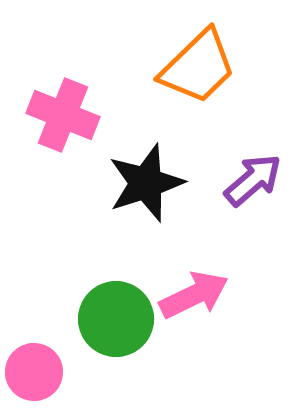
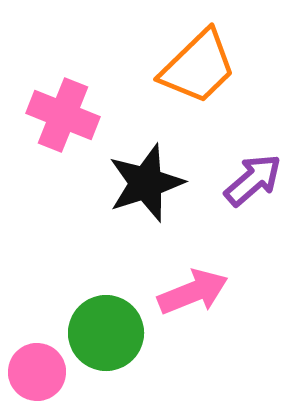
pink arrow: moved 1 px left, 3 px up; rotated 4 degrees clockwise
green circle: moved 10 px left, 14 px down
pink circle: moved 3 px right
